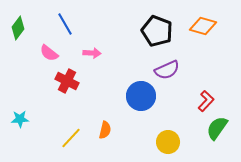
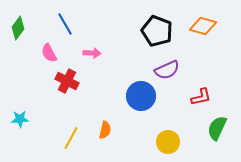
pink semicircle: rotated 24 degrees clockwise
red L-shape: moved 5 px left, 4 px up; rotated 35 degrees clockwise
green semicircle: rotated 10 degrees counterclockwise
yellow line: rotated 15 degrees counterclockwise
